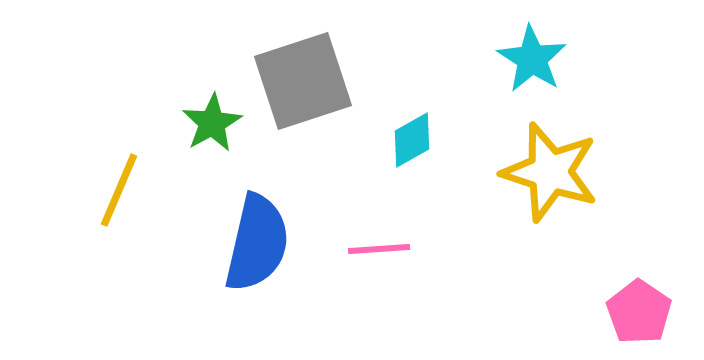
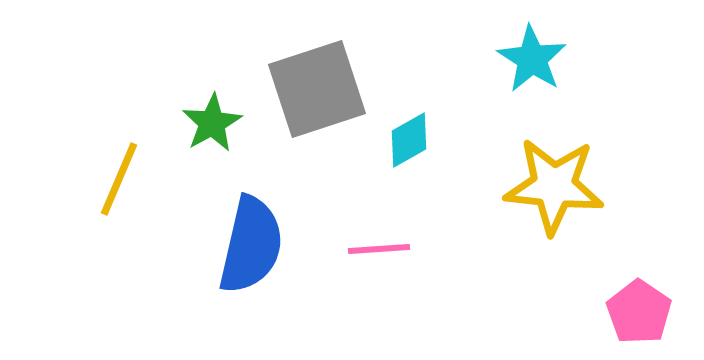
gray square: moved 14 px right, 8 px down
cyan diamond: moved 3 px left
yellow star: moved 4 px right, 14 px down; rotated 12 degrees counterclockwise
yellow line: moved 11 px up
blue semicircle: moved 6 px left, 2 px down
